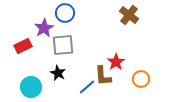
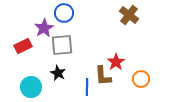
blue circle: moved 1 px left
gray square: moved 1 px left
blue line: rotated 48 degrees counterclockwise
